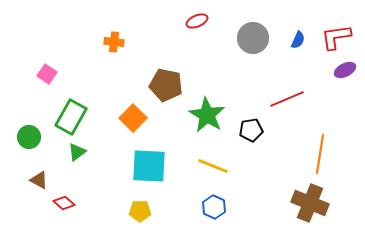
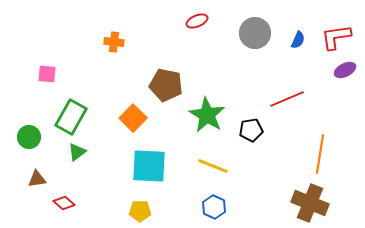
gray circle: moved 2 px right, 5 px up
pink square: rotated 30 degrees counterclockwise
brown triangle: moved 2 px left, 1 px up; rotated 36 degrees counterclockwise
